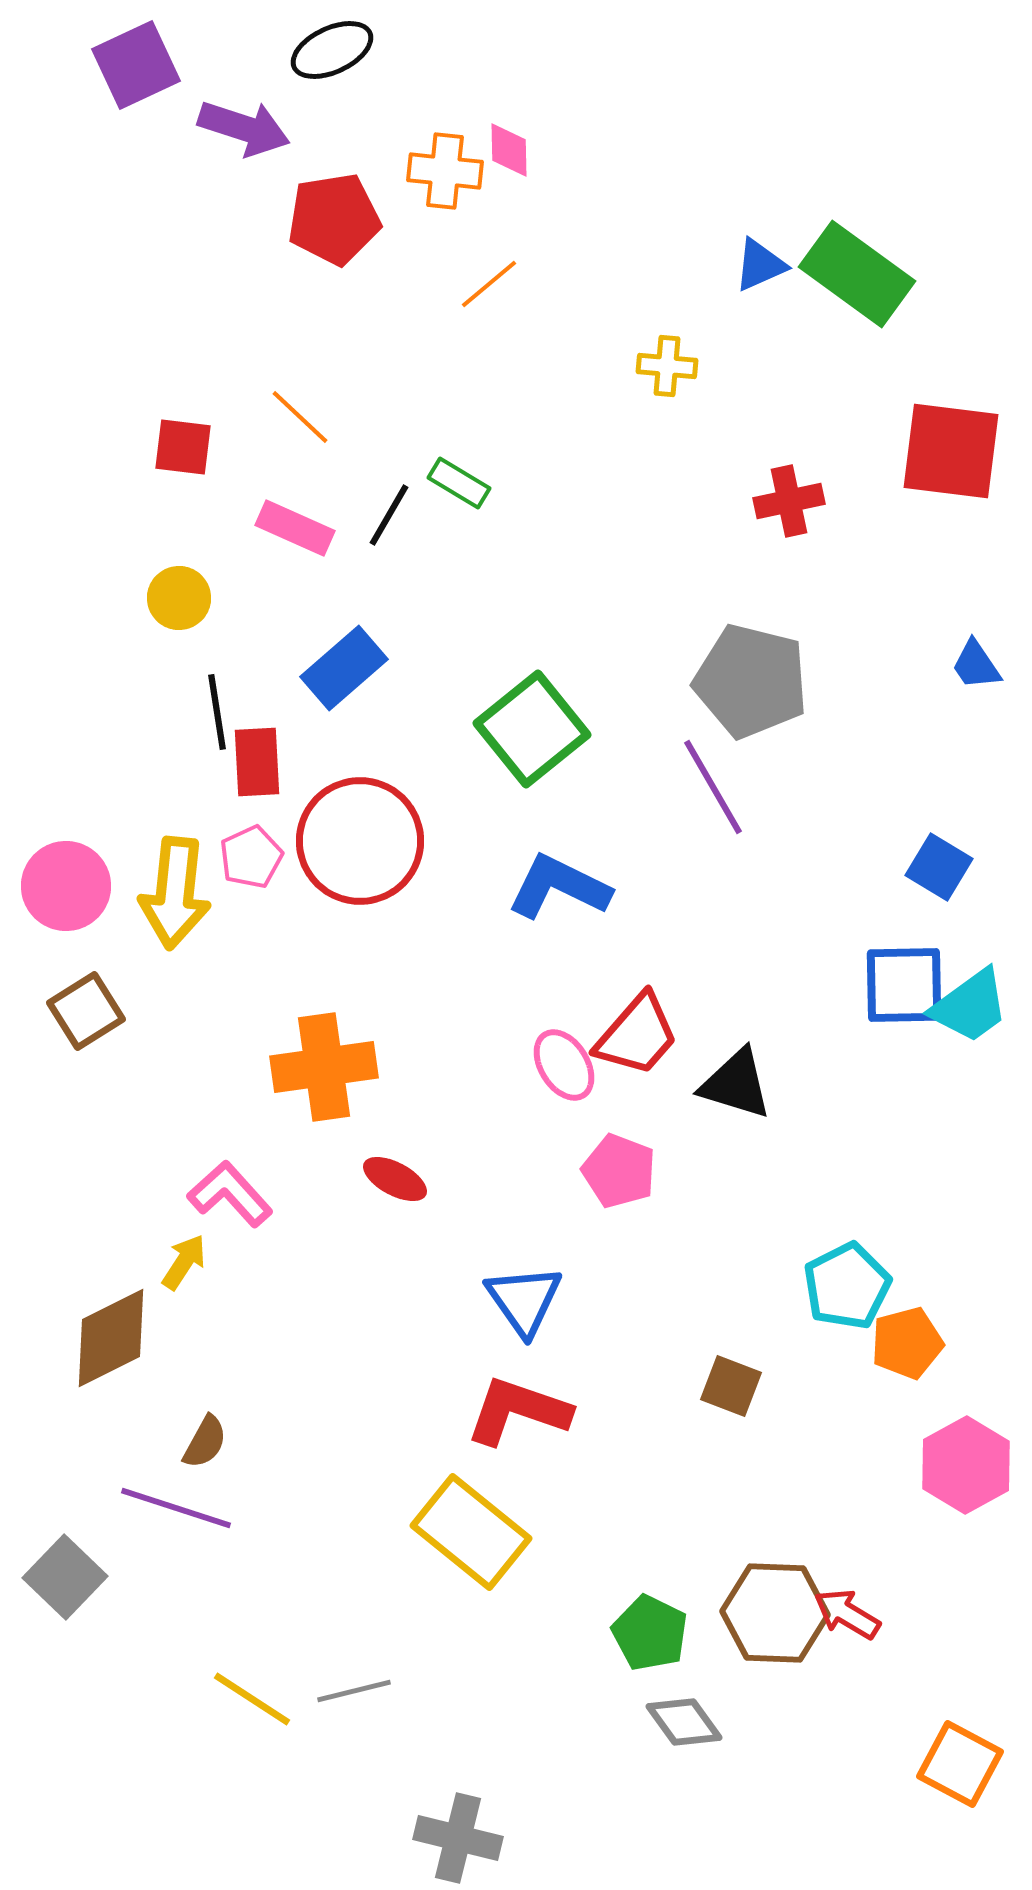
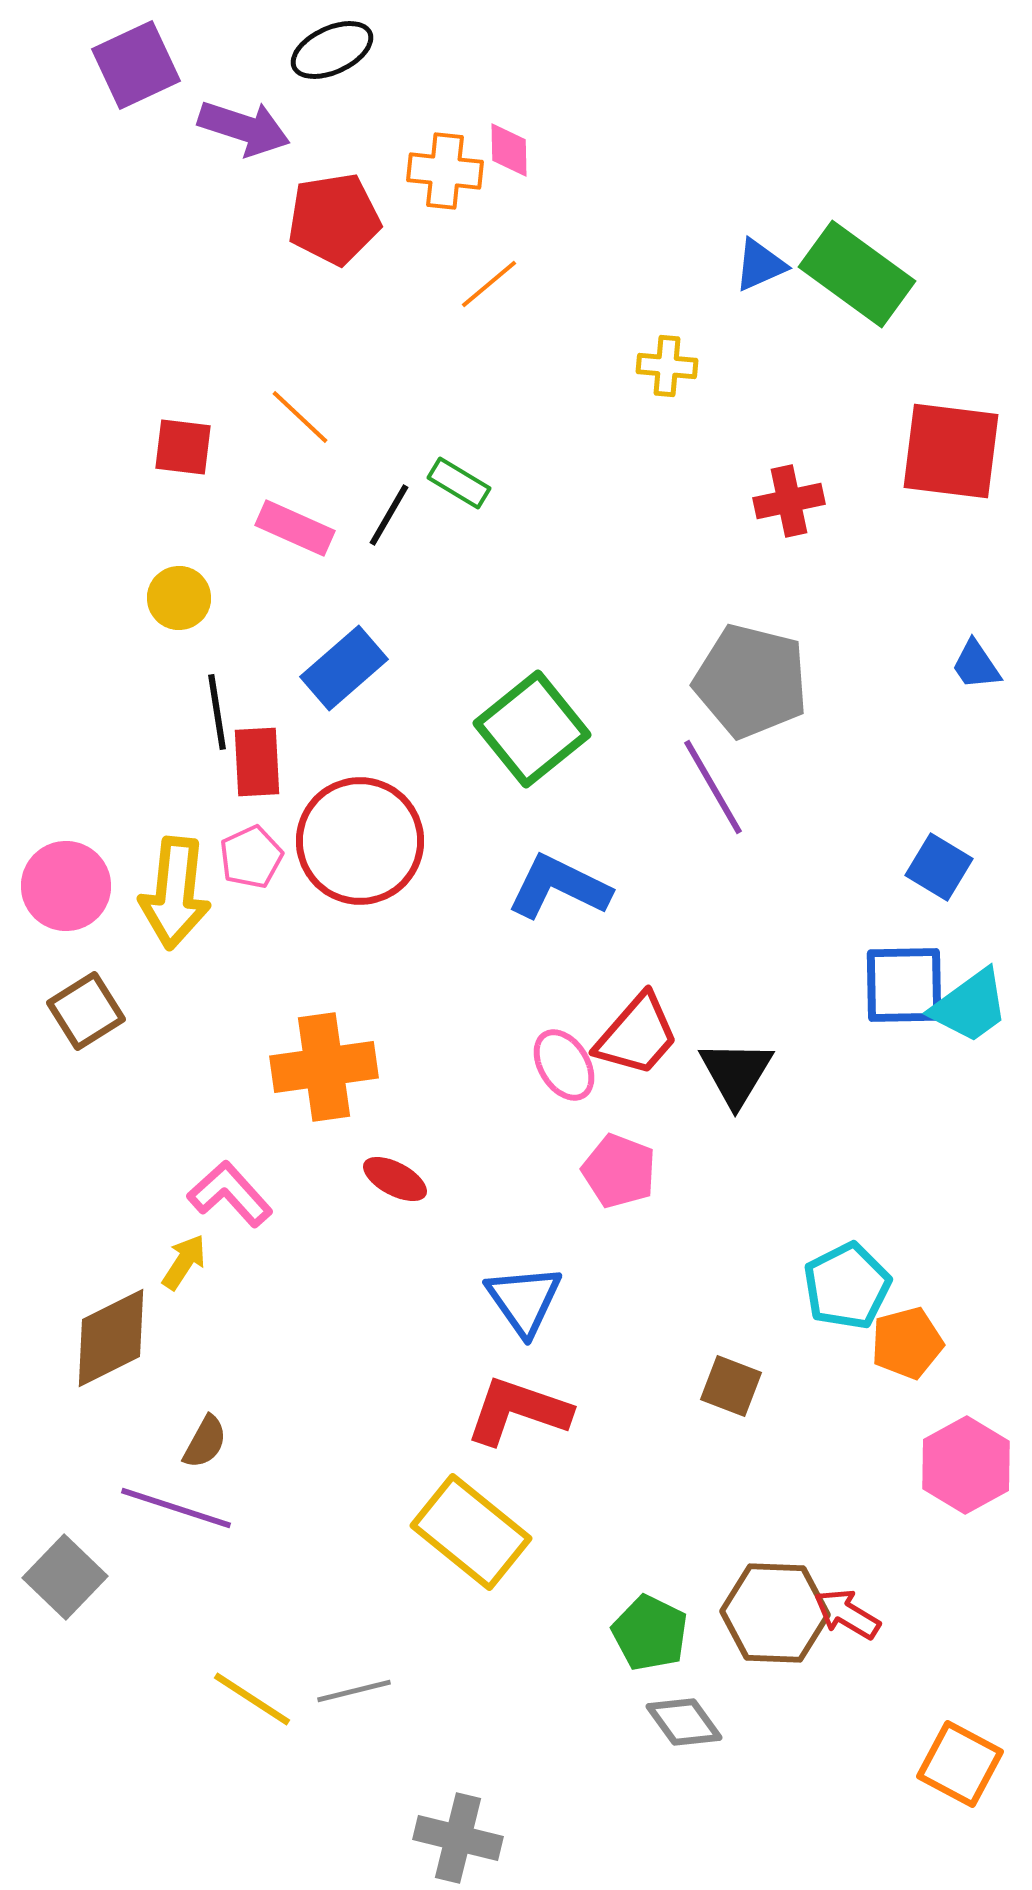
black triangle at (736, 1084): moved 11 px up; rotated 44 degrees clockwise
